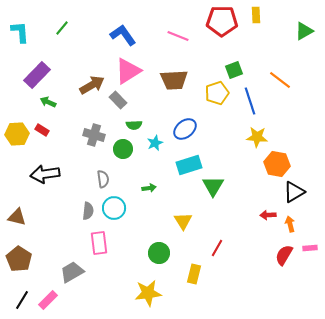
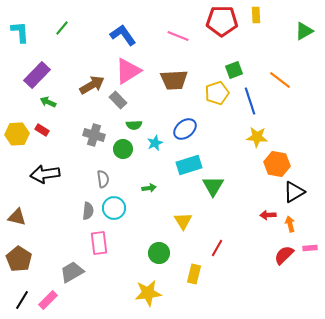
red semicircle at (284, 255): rotated 15 degrees clockwise
